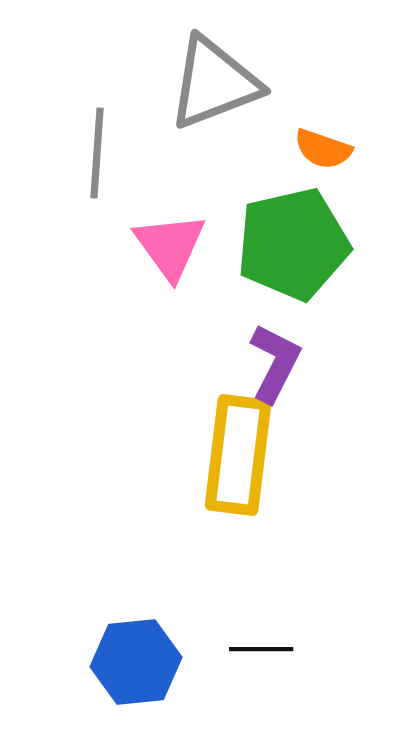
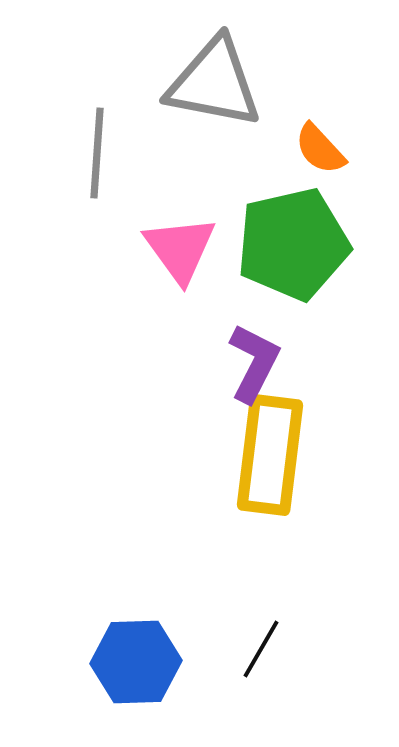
gray triangle: rotated 32 degrees clockwise
orange semicircle: moved 3 px left; rotated 28 degrees clockwise
pink triangle: moved 10 px right, 3 px down
purple L-shape: moved 21 px left
yellow rectangle: moved 32 px right
black line: rotated 60 degrees counterclockwise
blue hexagon: rotated 4 degrees clockwise
